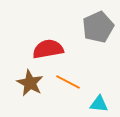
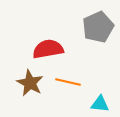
orange line: rotated 15 degrees counterclockwise
cyan triangle: moved 1 px right
